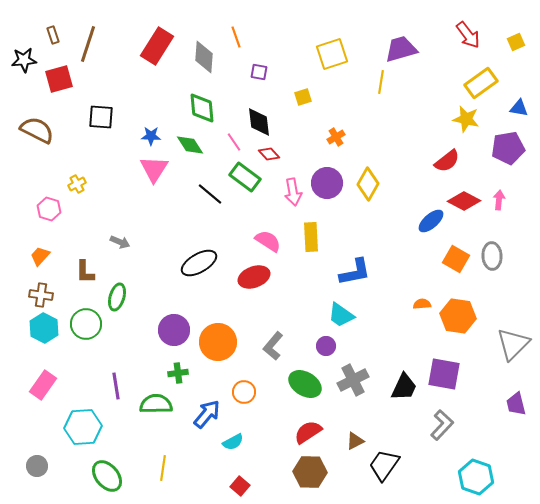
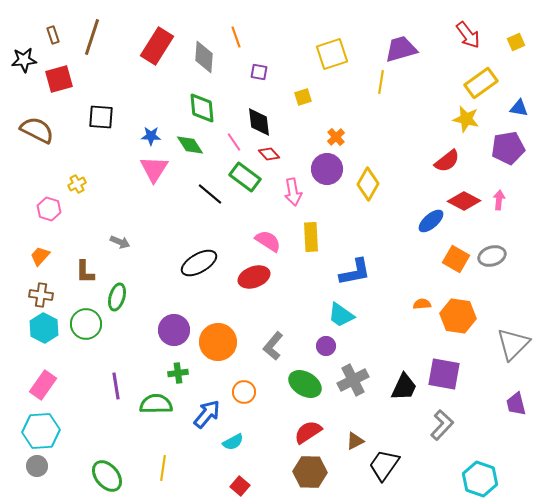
brown line at (88, 44): moved 4 px right, 7 px up
orange cross at (336, 137): rotated 12 degrees counterclockwise
purple circle at (327, 183): moved 14 px up
gray ellipse at (492, 256): rotated 76 degrees clockwise
cyan hexagon at (83, 427): moved 42 px left, 4 px down
cyan hexagon at (476, 477): moved 4 px right, 2 px down
